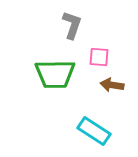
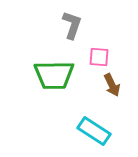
green trapezoid: moved 1 px left, 1 px down
brown arrow: rotated 125 degrees counterclockwise
